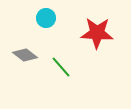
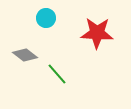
green line: moved 4 px left, 7 px down
